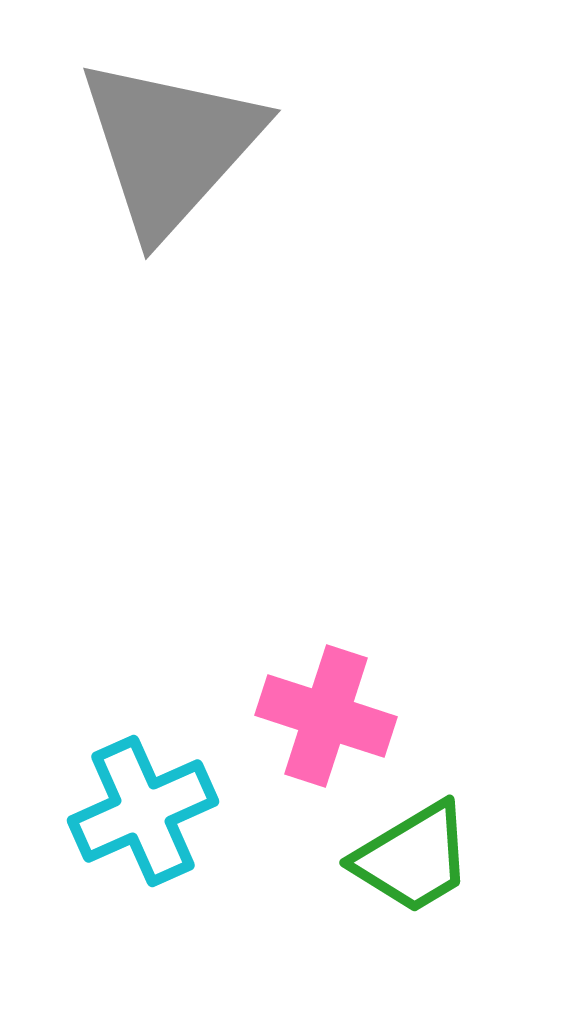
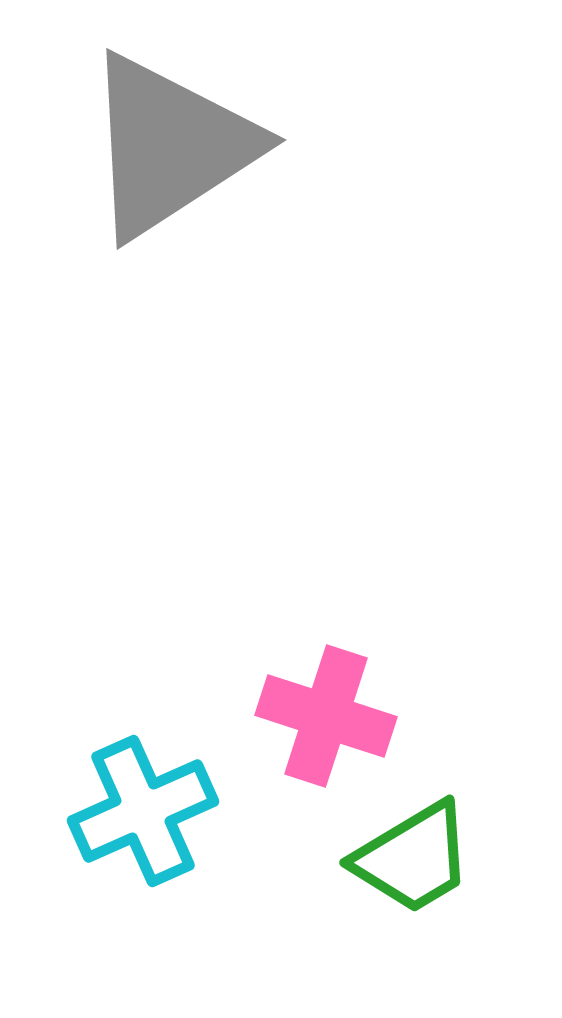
gray triangle: rotated 15 degrees clockwise
